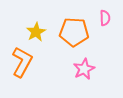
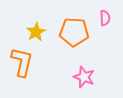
orange L-shape: rotated 16 degrees counterclockwise
pink star: moved 8 px down; rotated 25 degrees counterclockwise
